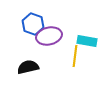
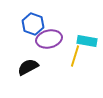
purple ellipse: moved 3 px down
yellow line: rotated 10 degrees clockwise
black semicircle: rotated 15 degrees counterclockwise
